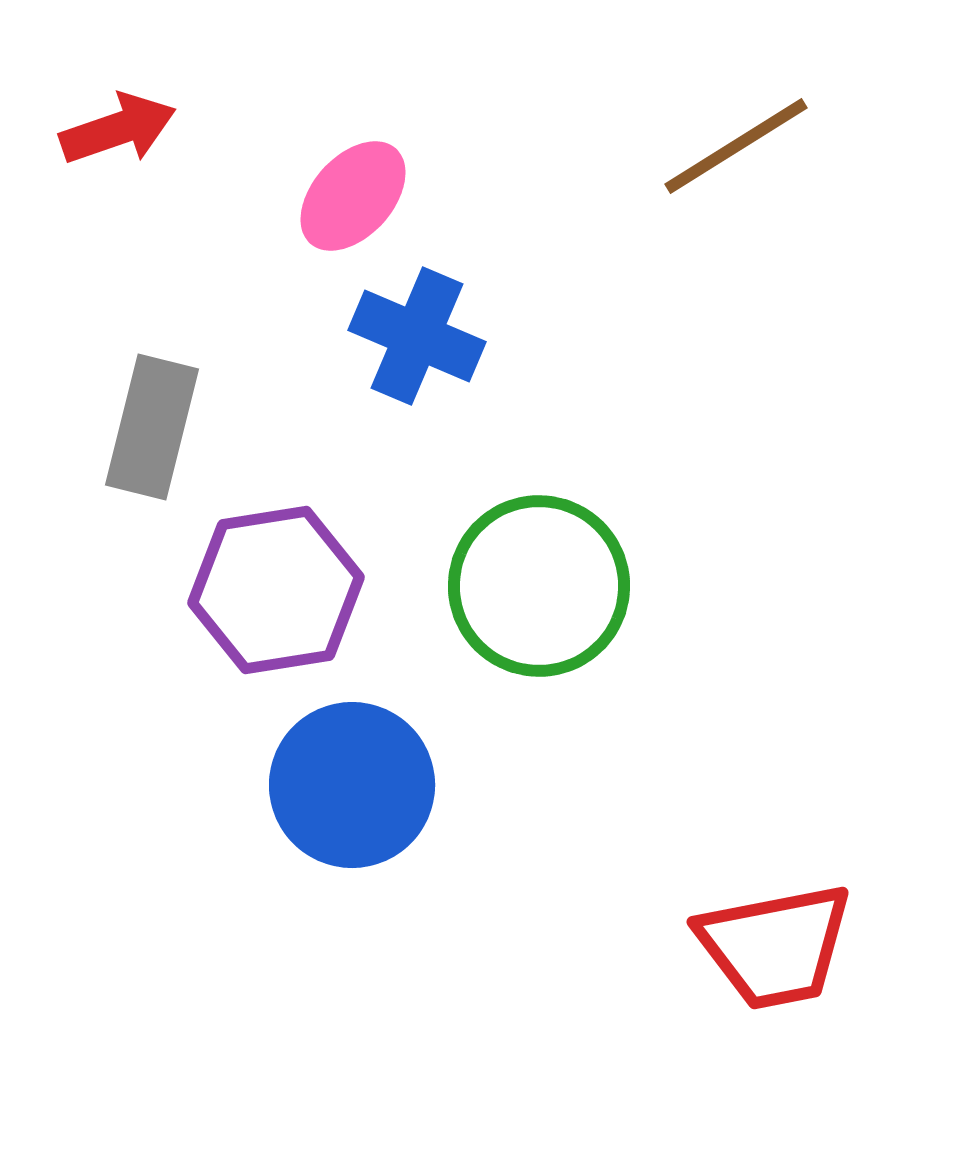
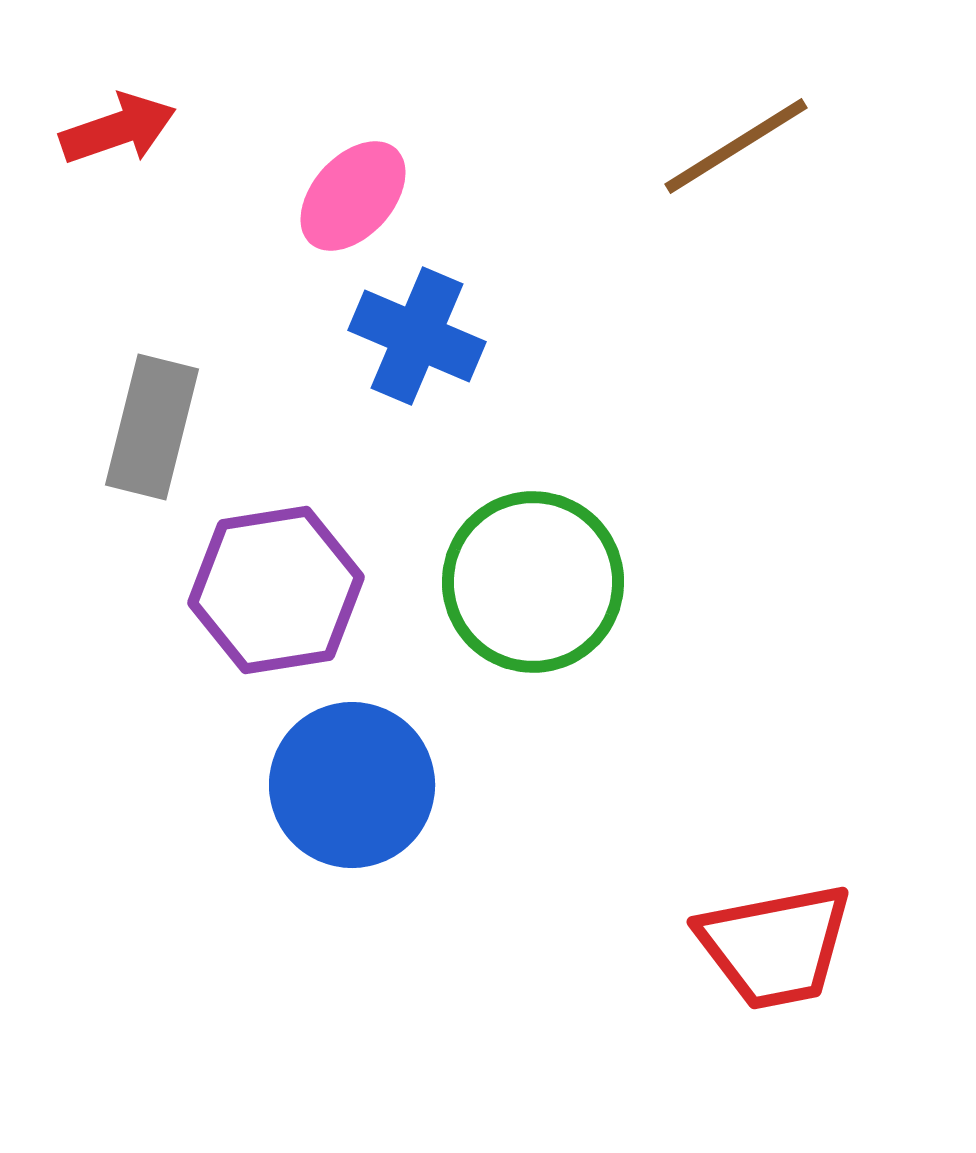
green circle: moved 6 px left, 4 px up
